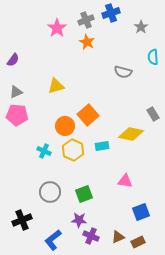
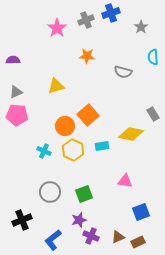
orange star: moved 14 px down; rotated 21 degrees counterclockwise
purple semicircle: rotated 128 degrees counterclockwise
purple star: rotated 21 degrees counterclockwise
